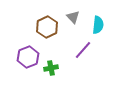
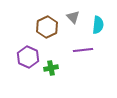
purple line: rotated 42 degrees clockwise
purple hexagon: rotated 15 degrees counterclockwise
